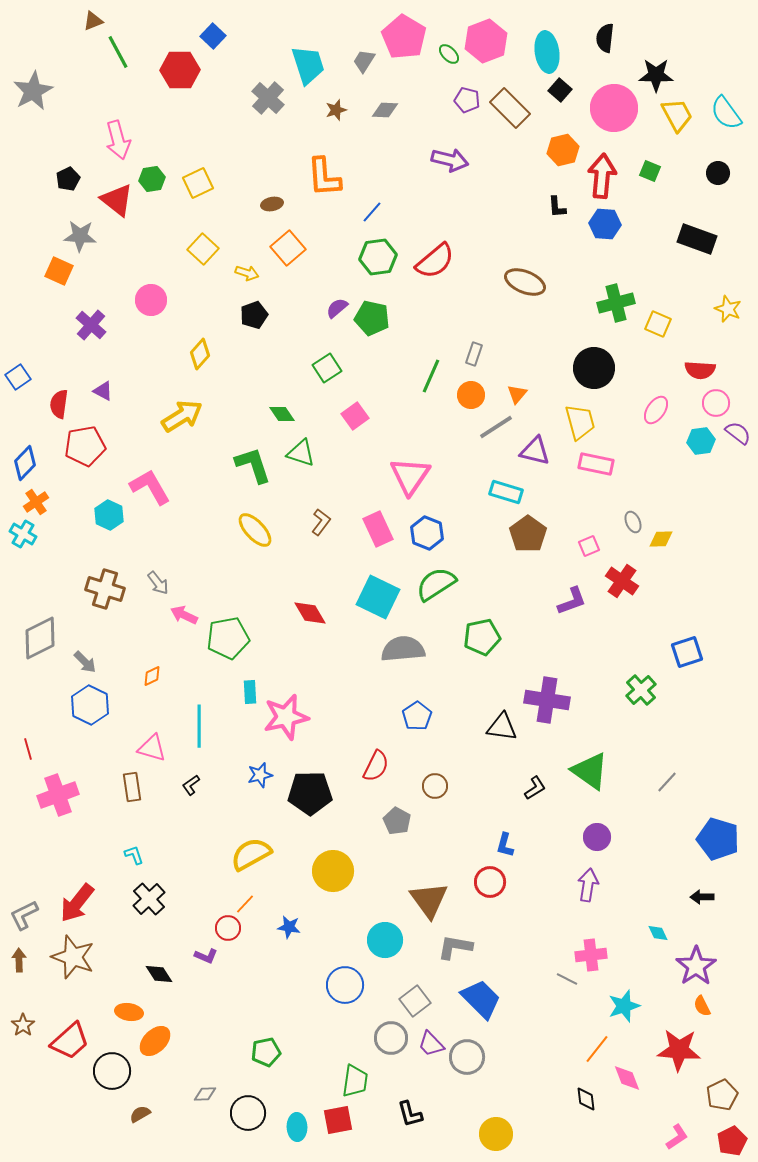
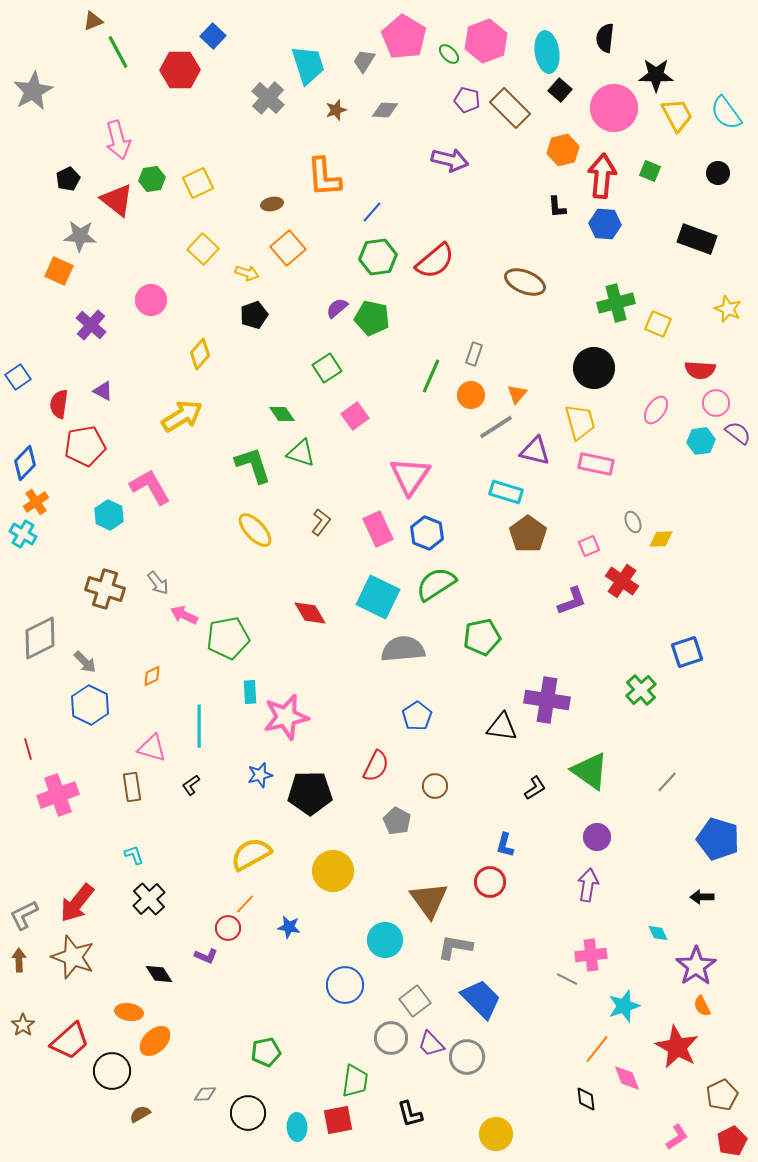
red star at (679, 1050): moved 2 px left, 3 px up; rotated 24 degrees clockwise
